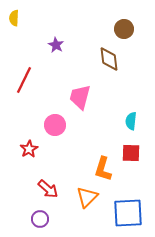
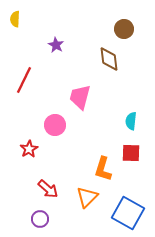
yellow semicircle: moved 1 px right, 1 px down
blue square: rotated 32 degrees clockwise
